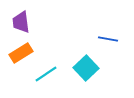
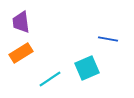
cyan square: moved 1 px right; rotated 20 degrees clockwise
cyan line: moved 4 px right, 5 px down
